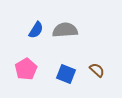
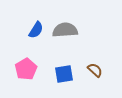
brown semicircle: moved 2 px left
blue square: moved 2 px left; rotated 30 degrees counterclockwise
